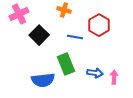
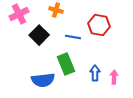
orange cross: moved 8 px left
red hexagon: rotated 20 degrees counterclockwise
blue line: moved 2 px left
blue arrow: rotated 98 degrees counterclockwise
